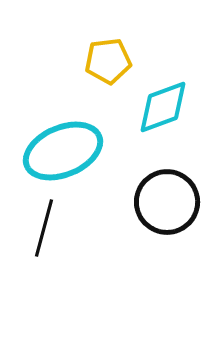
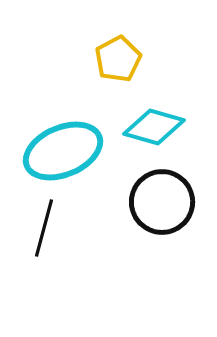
yellow pentagon: moved 10 px right, 2 px up; rotated 21 degrees counterclockwise
cyan diamond: moved 9 px left, 20 px down; rotated 36 degrees clockwise
black circle: moved 5 px left
